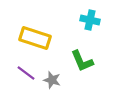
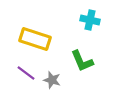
yellow rectangle: moved 1 px down
